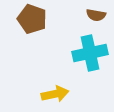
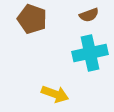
brown semicircle: moved 7 px left; rotated 30 degrees counterclockwise
yellow arrow: rotated 32 degrees clockwise
